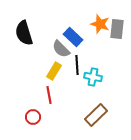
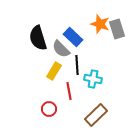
gray rectangle: rotated 24 degrees counterclockwise
black semicircle: moved 14 px right, 5 px down
cyan cross: moved 2 px down
red line: moved 20 px right, 4 px up
red circle: moved 16 px right, 8 px up
